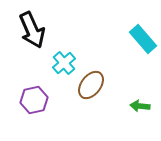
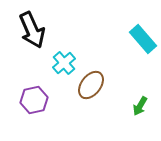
green arrow: rotated 66 degrees counterclockwise
